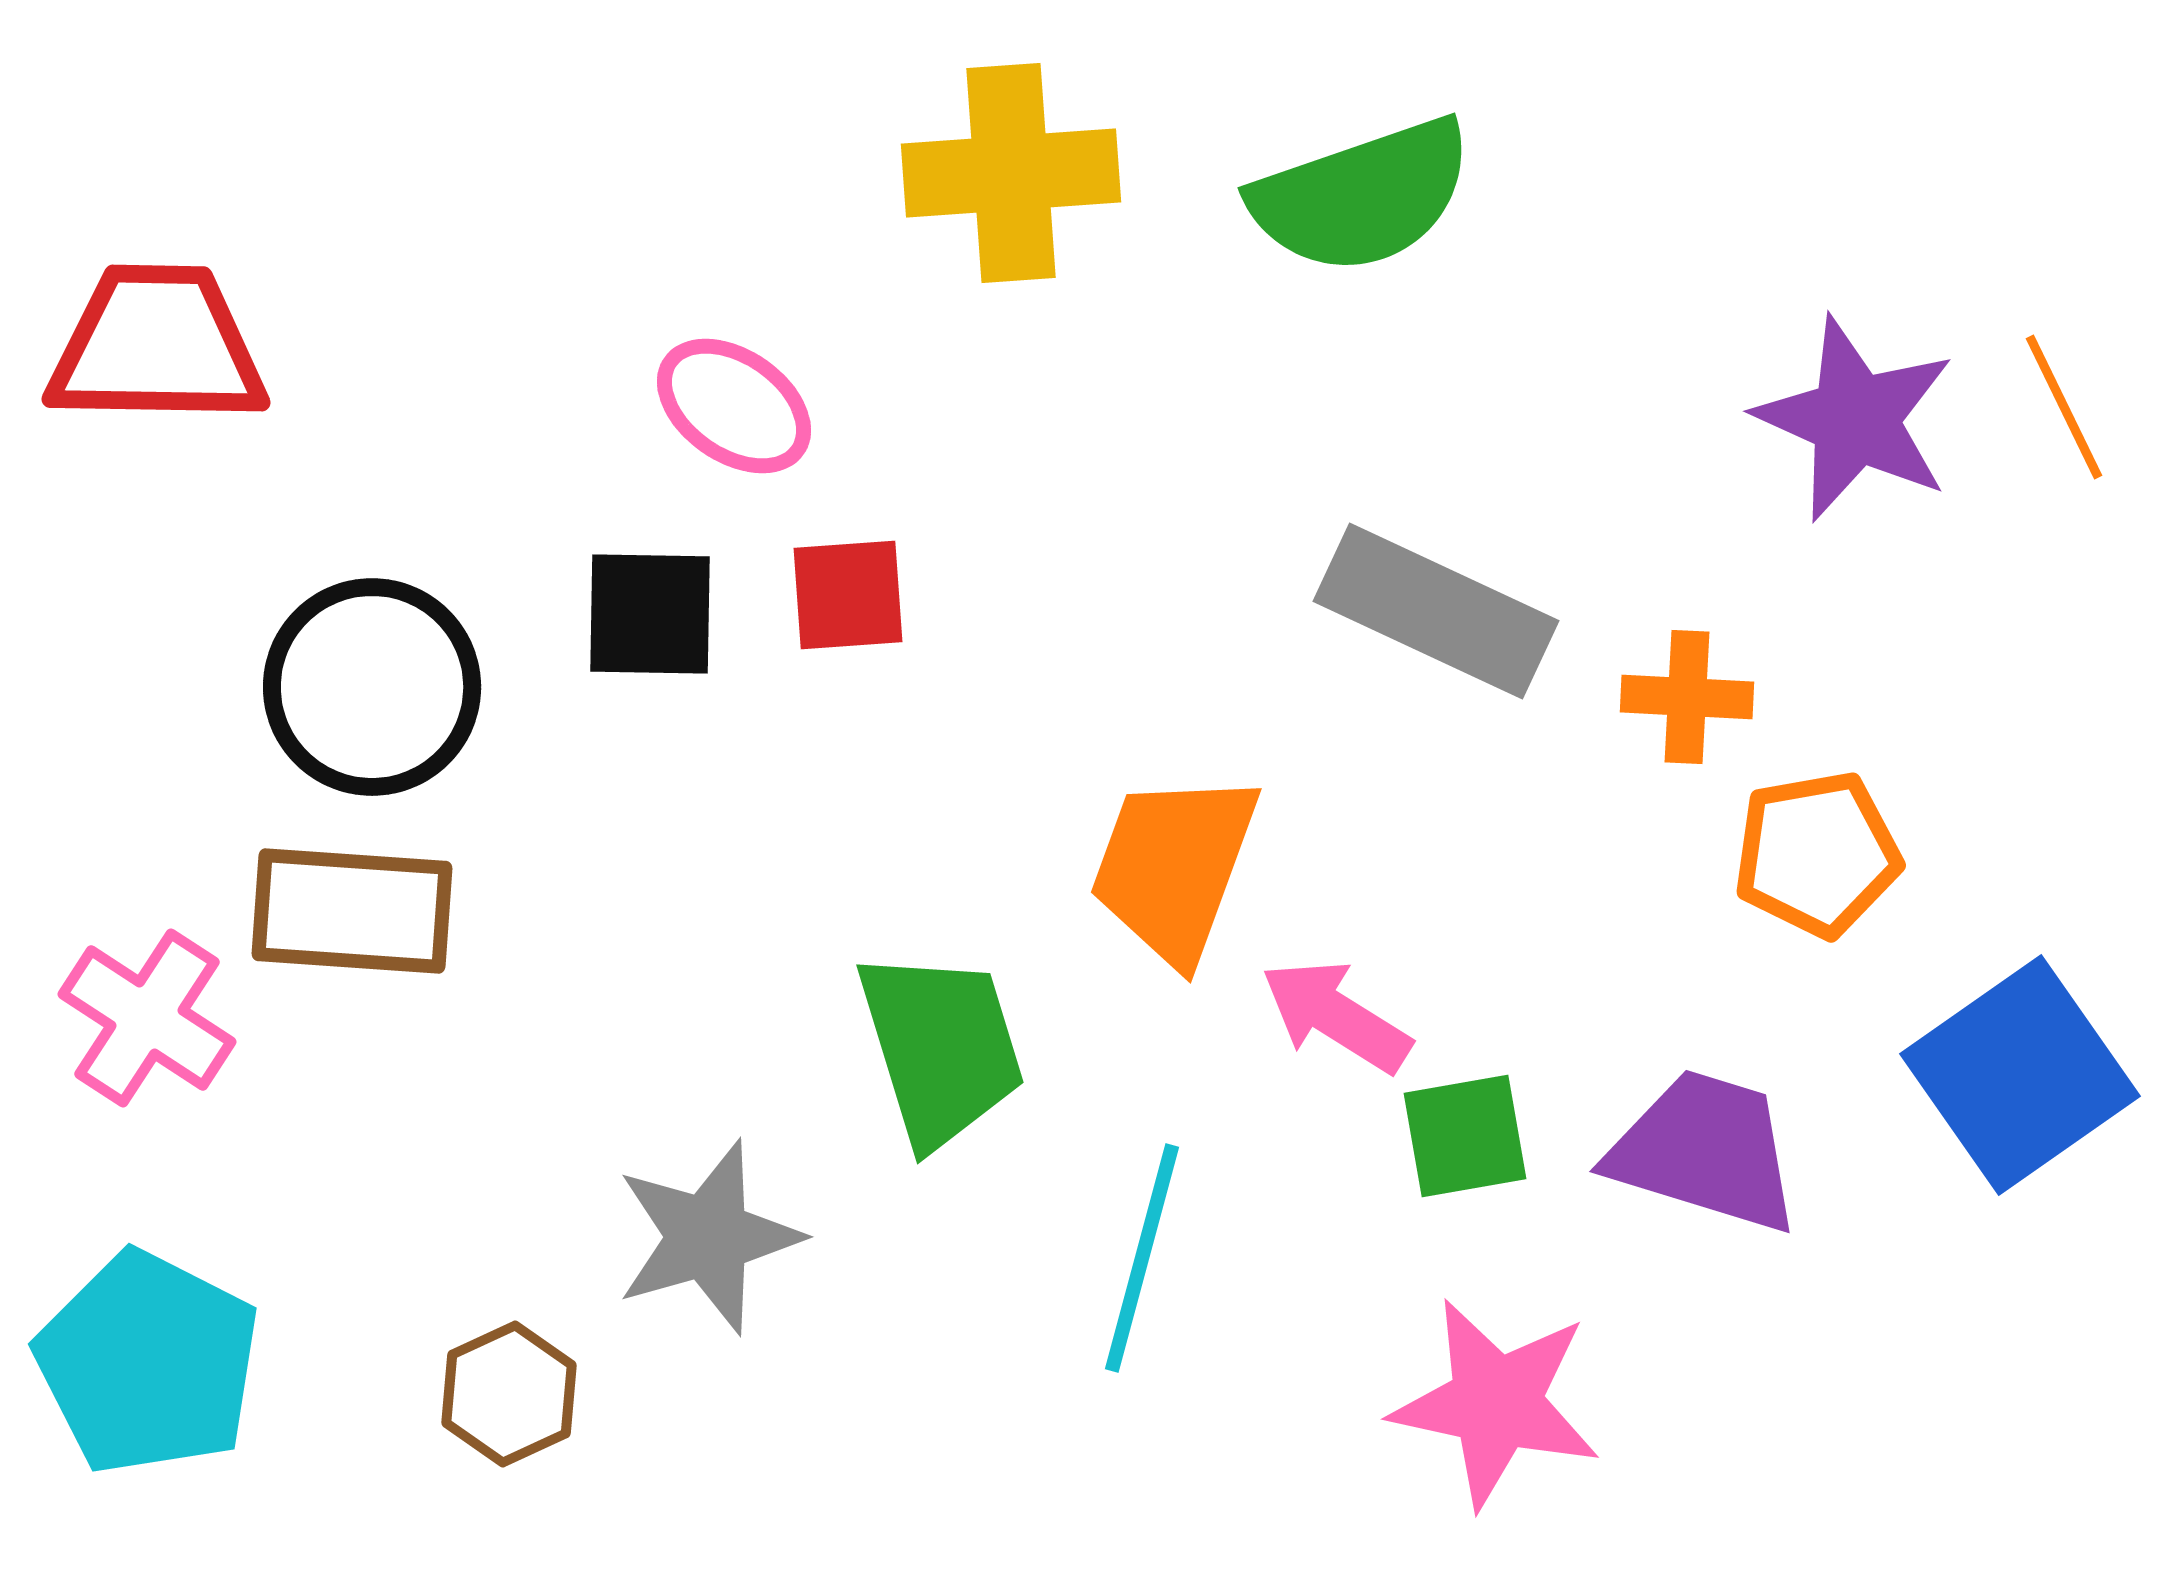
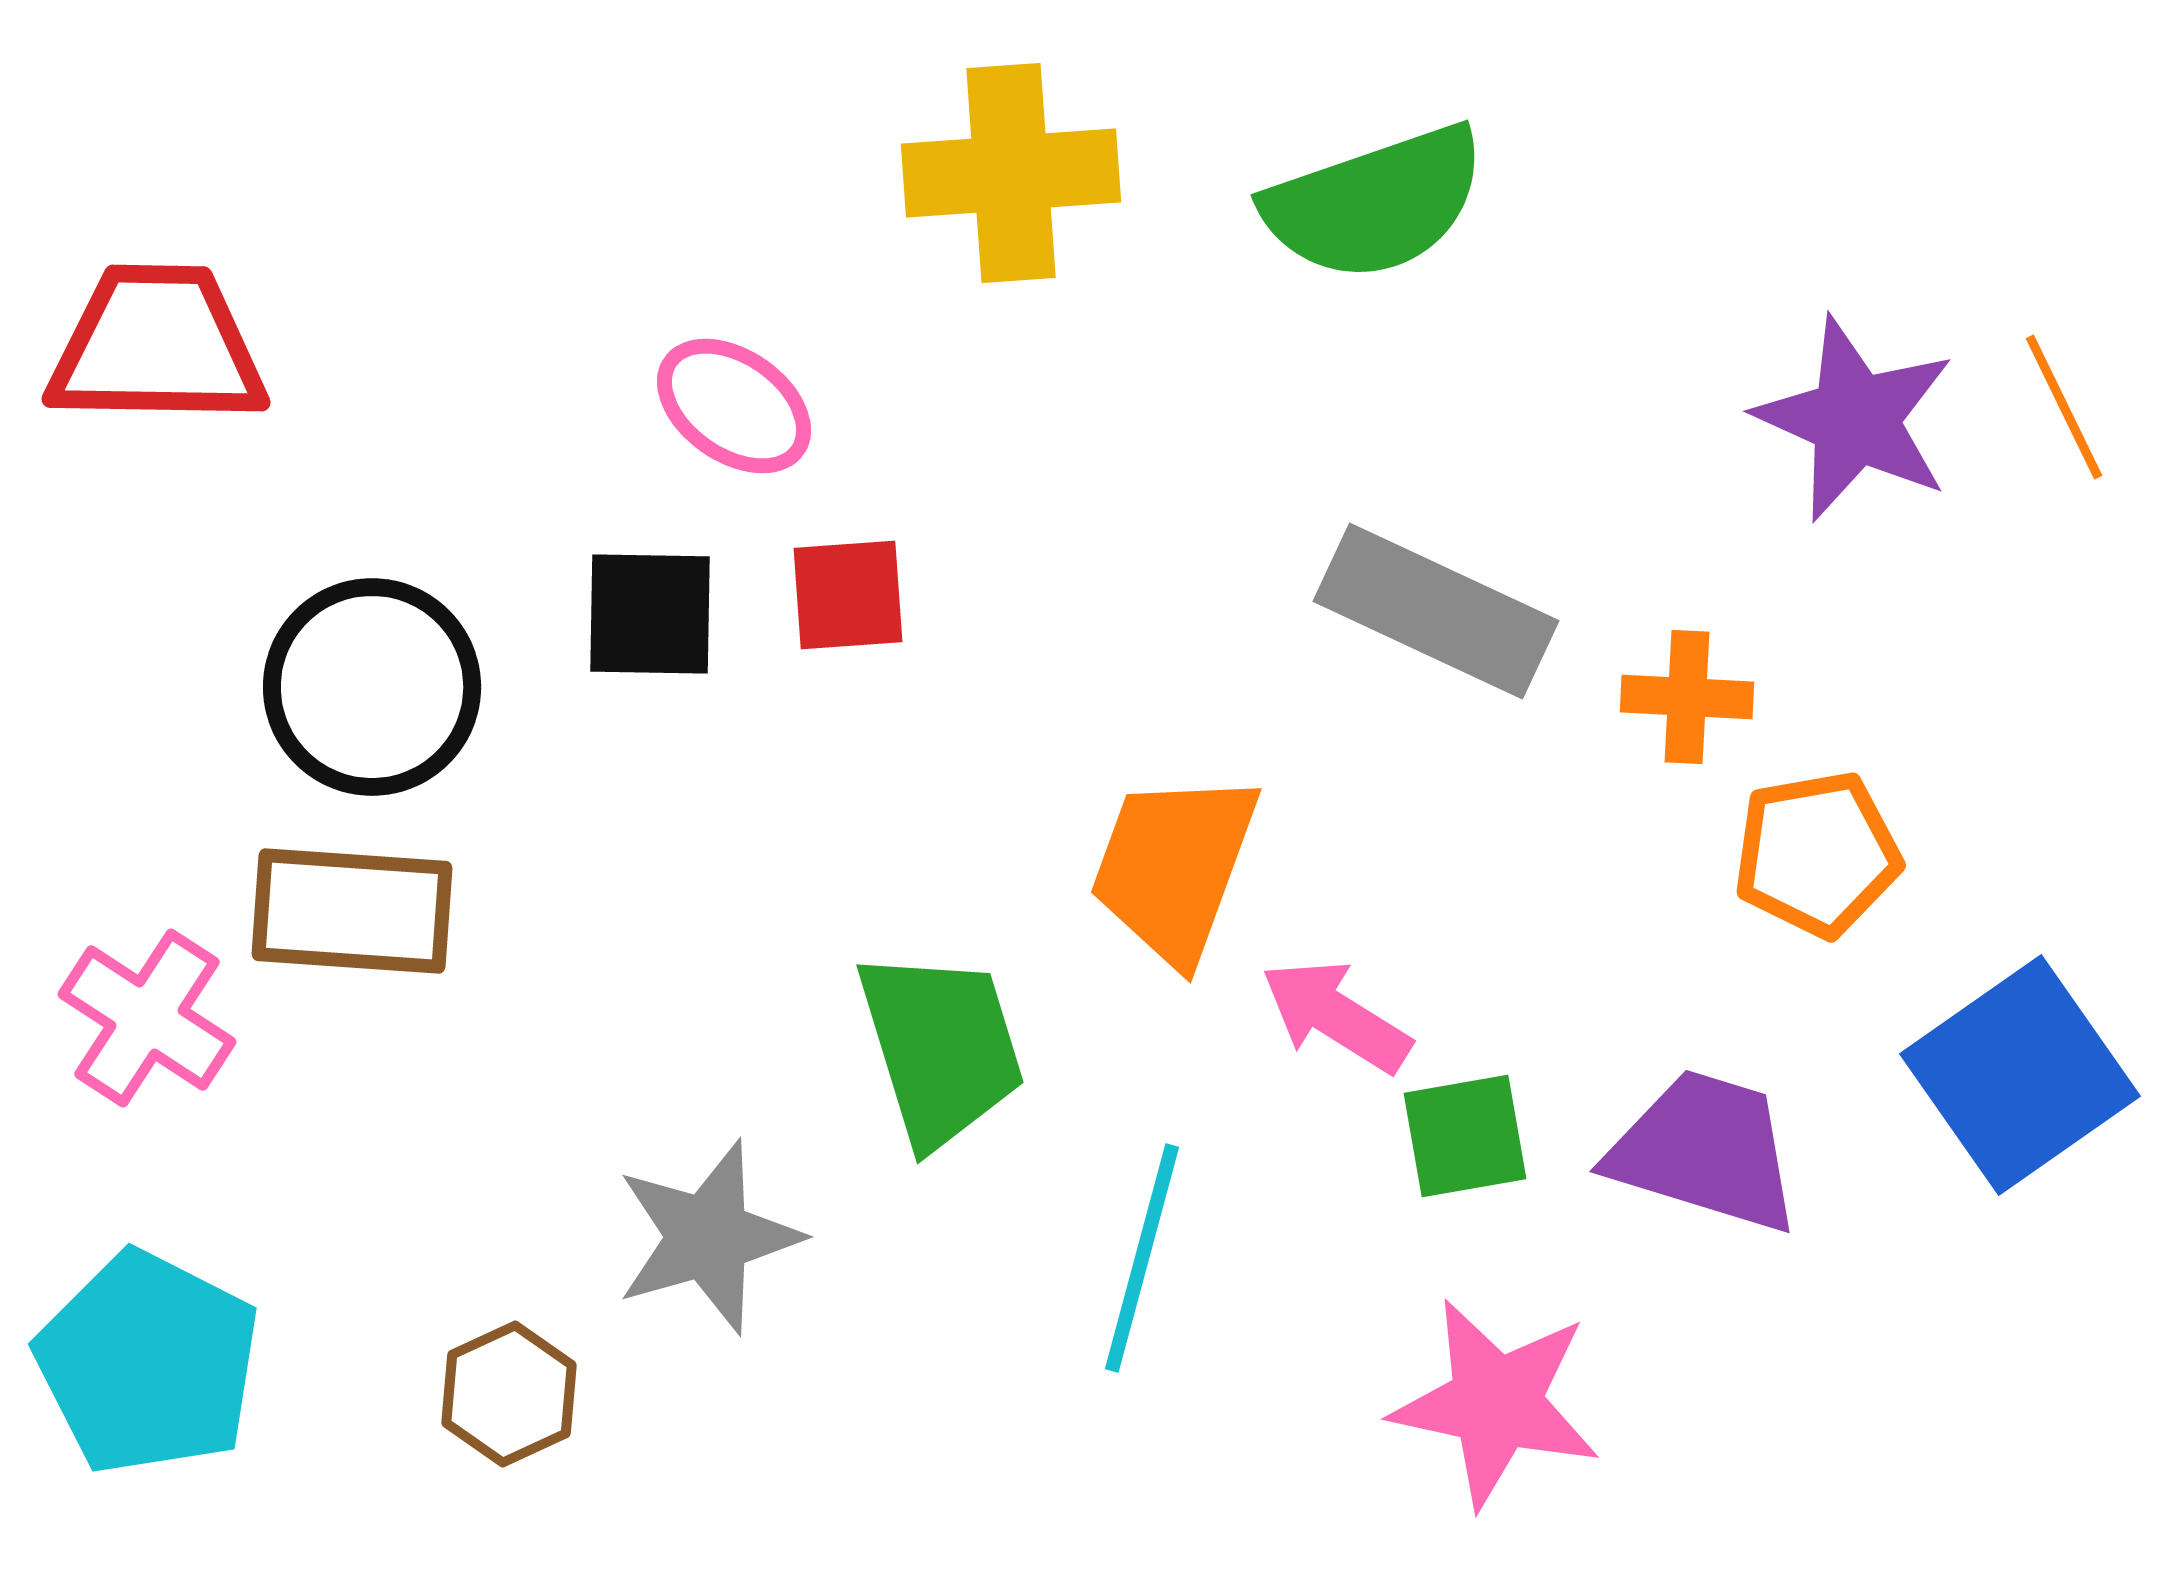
green semicircle: moved 13 px right, 7 px down
